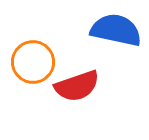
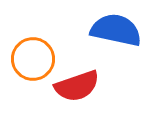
orange circle: moved 3 px up
